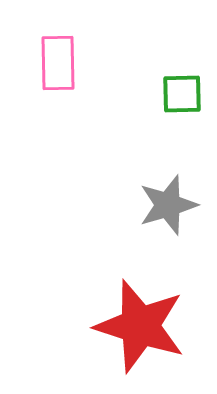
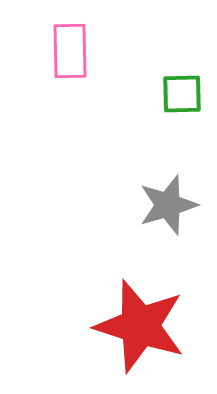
pink rectangle: moved 12 px right, 12 px up
